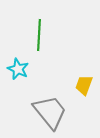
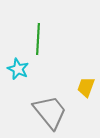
green line: moved 1 px left, 4 px down
yellow trapezoid: moved 2 px right, 2 px down
